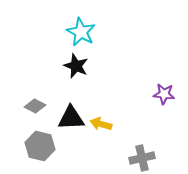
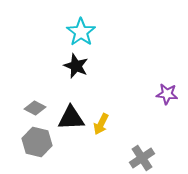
cyan star: rotated 8 degrees clockwise
purple star: moved 3 px right
gray diamond: moved 2 px down
yellow arrow: rotated 80 degrees counterclockwise
gray hexagon: moved 3 px left, 4 px up
gray cross: rotated 20 degrees counterclockwise
